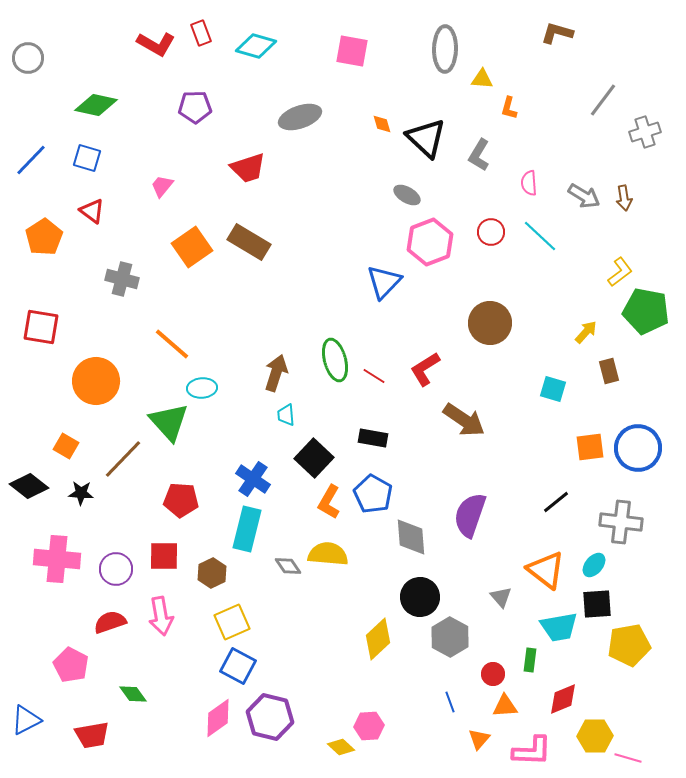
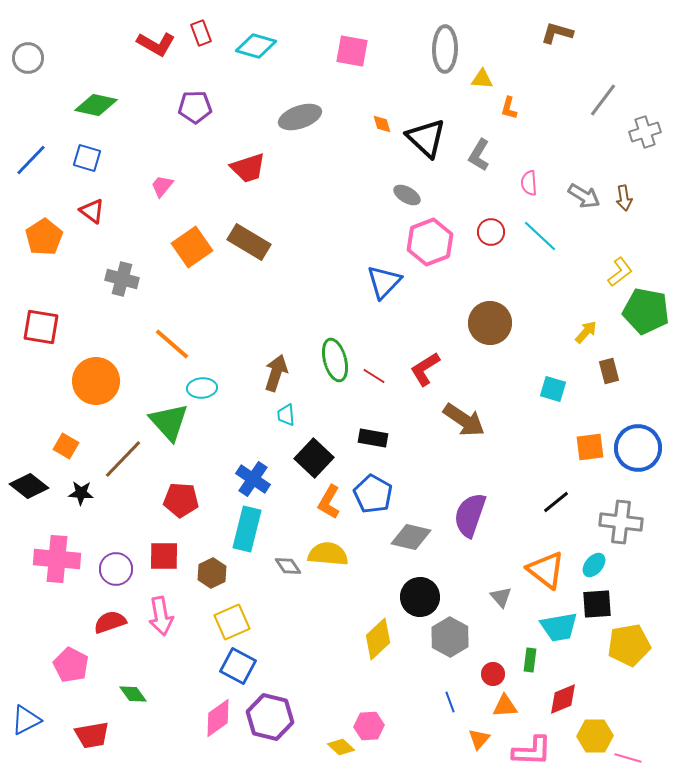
gray diamond at (411, 537): rotated 72 degrees counterclockwise
